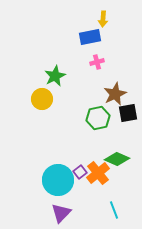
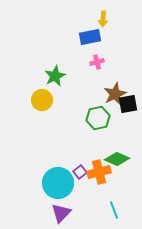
yellow circle: moved 1 px down
black square: moved 9 px up
orange cross: moved 1 px right, 1 px up; rotated 25 degrees clockwise
cyan circle: moved 3 px down
